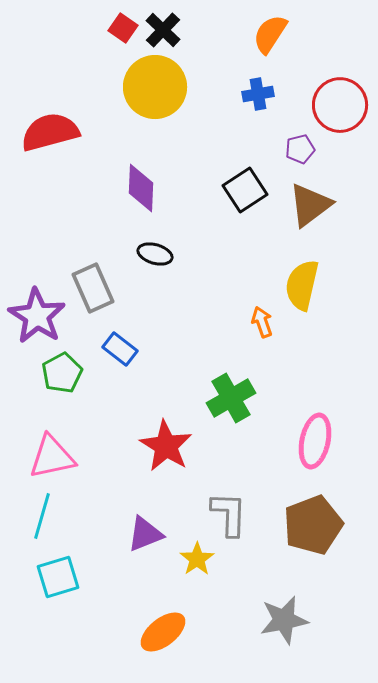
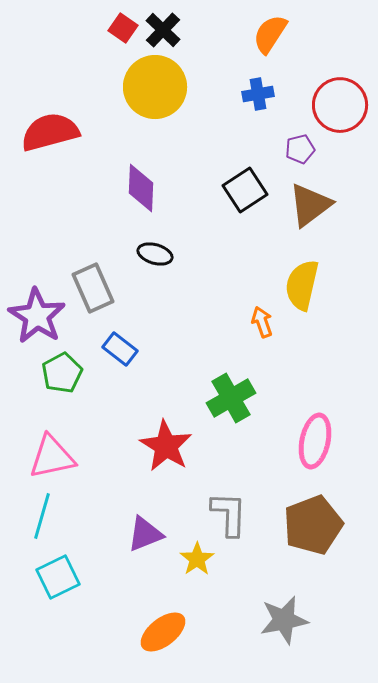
cyan square: rotated 9 degrees counterclockwise
